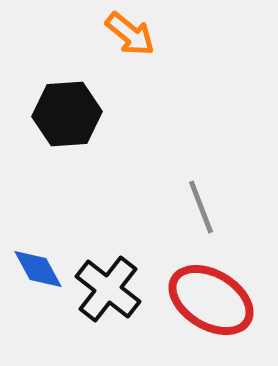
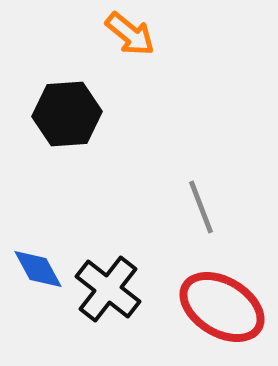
red ellipse: moved 11 px right, 7 px down
